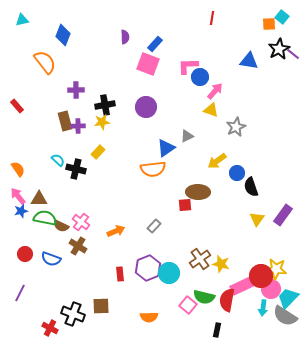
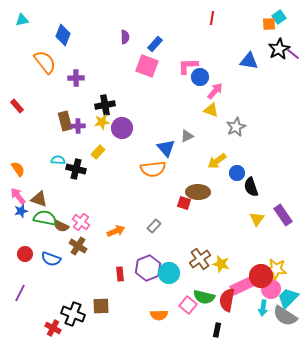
cyan square at (282, 17): moved 3 px left; rotated 16 degrees clockwise
pink square at (148, 64): moved 1 px left, 2 px down
purple cross at (76, 90): moved 12 px up
purple circle at (146, 107): moved 24 px left, 21 px down
blue triangle at (166, 148): rotated 36 degrees counterclockwise
cyan semicircle at (58, 160): rotated 40 degrees counterclockwise
brown triangle at (39, 199): rotated 18 degrees clockwise
red square at (185, 205): moved 1 px left, 2 px up; rotated 24 degrees clockwise
purple rectangle at (283, 215): rotated 70 degrees counterclockwise
orange semicircle at (149, 317): moved 10 px right, 2 px up
red cross at (50, 328): moved 3 px right
